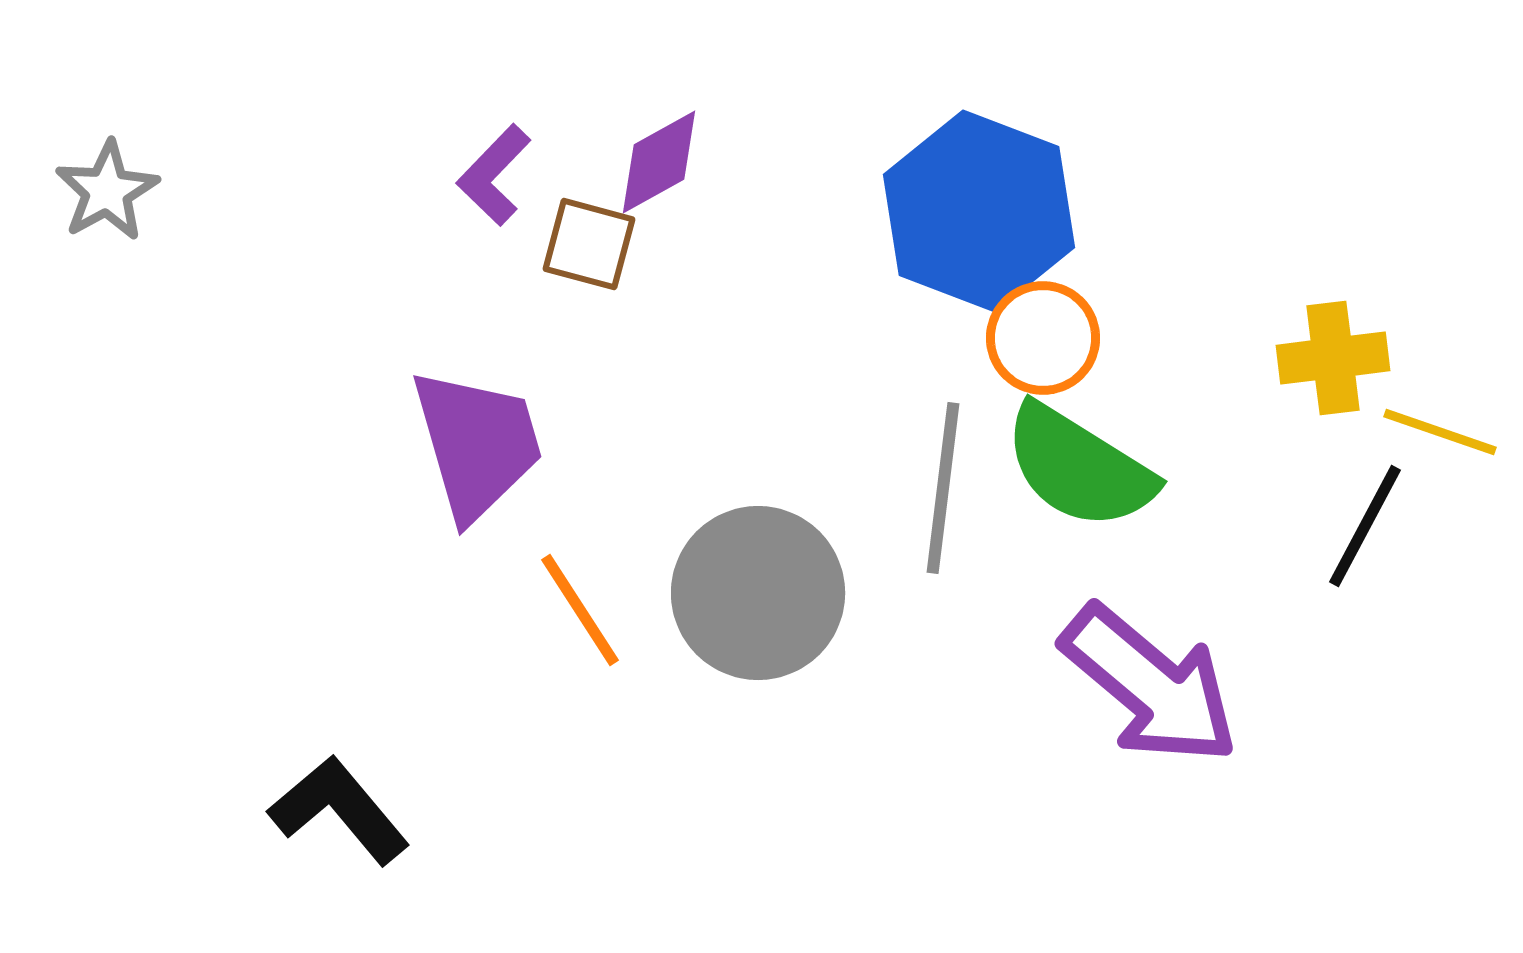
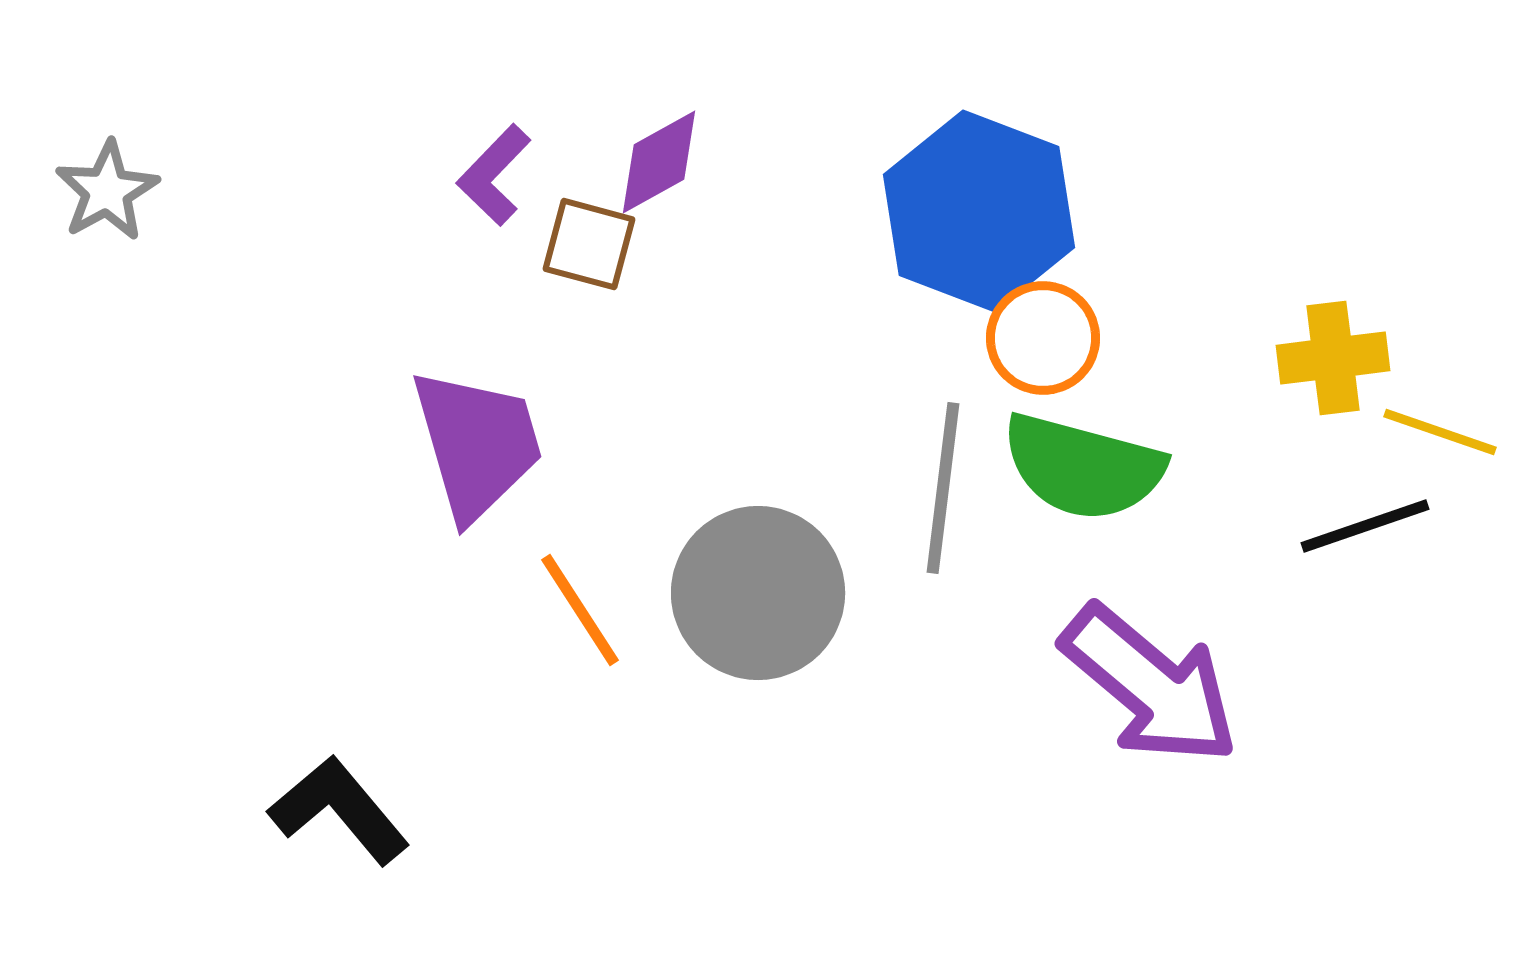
green semicircle: moved 4 px right; rotated 17 degrees counterclockwise
black line: rotated 43 degrees clockwise
